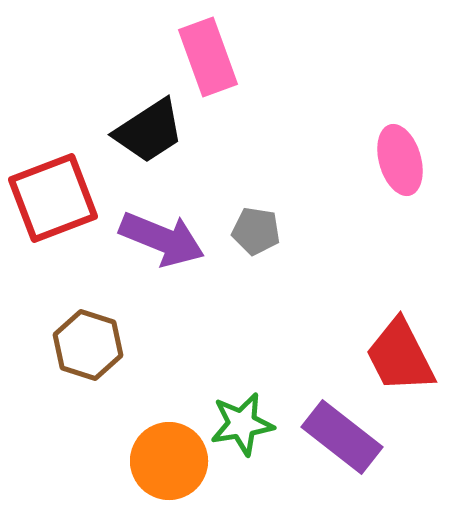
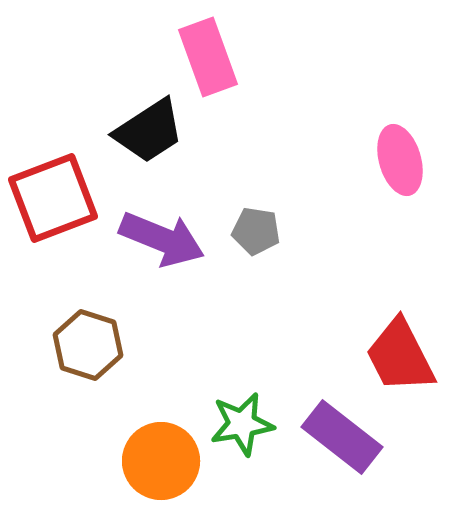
orange circle: moved 8 px left
